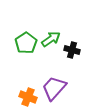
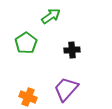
green arrow: moved 23 px up
black cross: rotated 21 degrees counterclockwise
purple trapezoid: moved 12 px right, 1 px down
